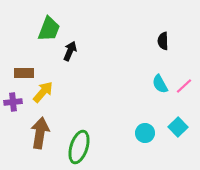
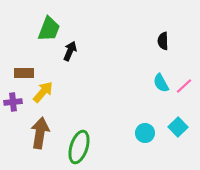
cyan semicircle: moved 1 px right, 1 px up
